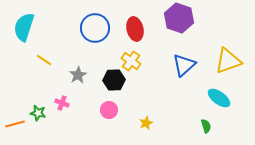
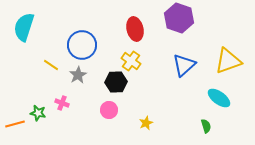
blue circle: moved 13 px left, 17 px down
yellow line: moved 7 px right, 5 px down
black hexagon: moved 2 px right, 2 px down
